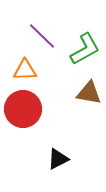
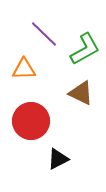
purple line: moved 2 px right, 2 px up
orange triangle: moved 1 px left, 1 px up
brown triangle: moved 8 px left; rotated 16 degrees clockwise
red circle: moved 8 px right, 12 px down
